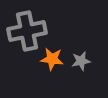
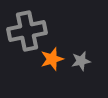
orange star: rotated 25 degrees counterclockwise
